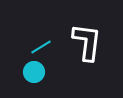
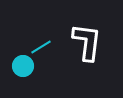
cyan circle: moved 11 px left, 6 px up
